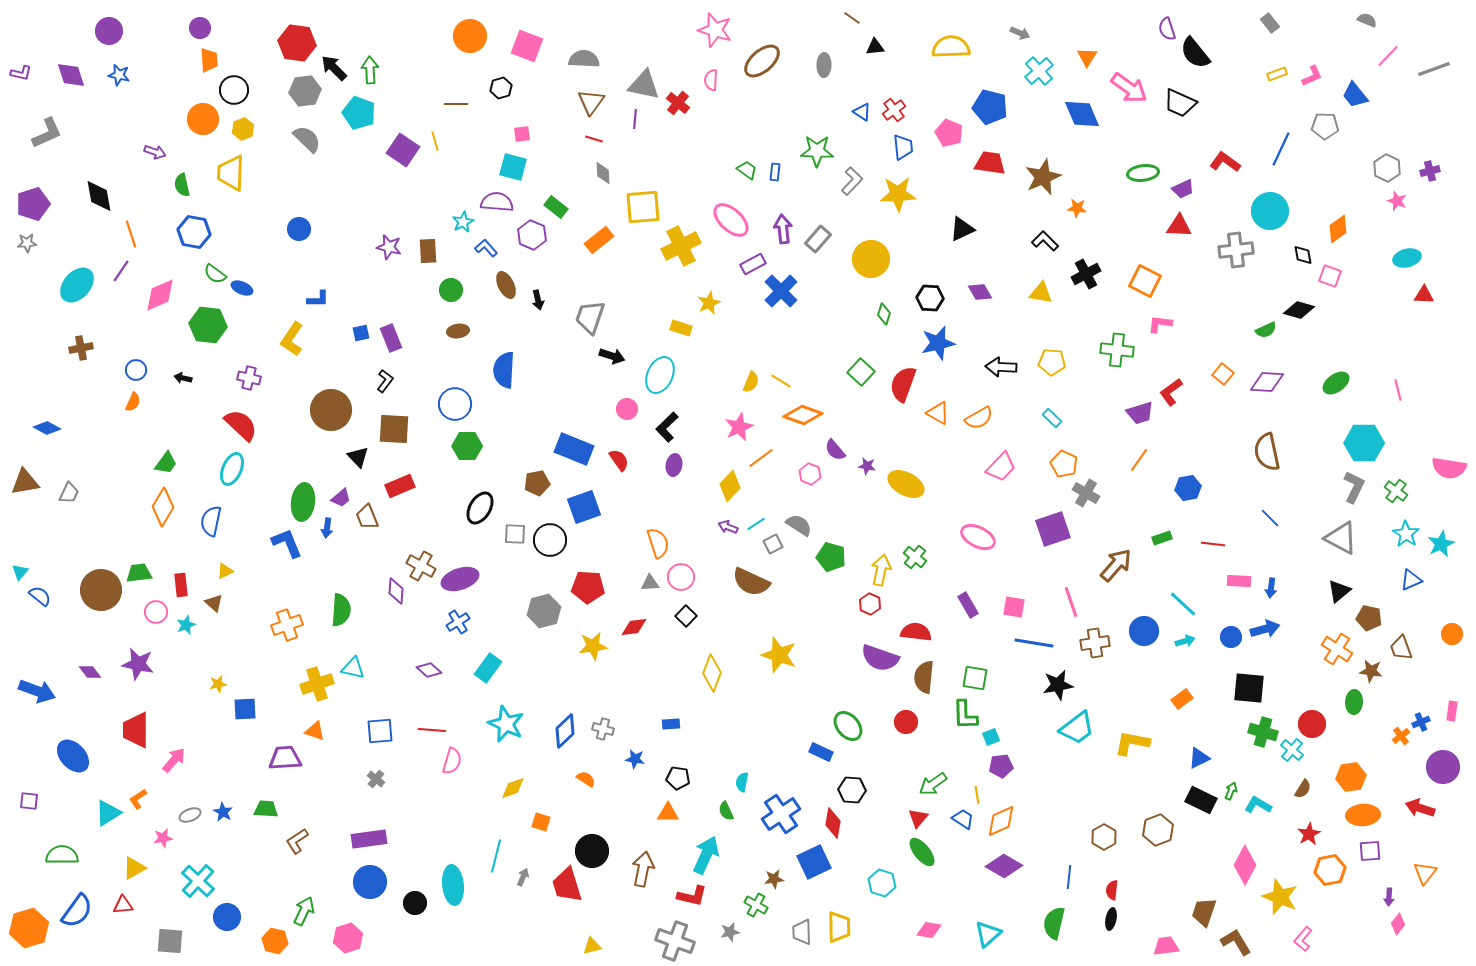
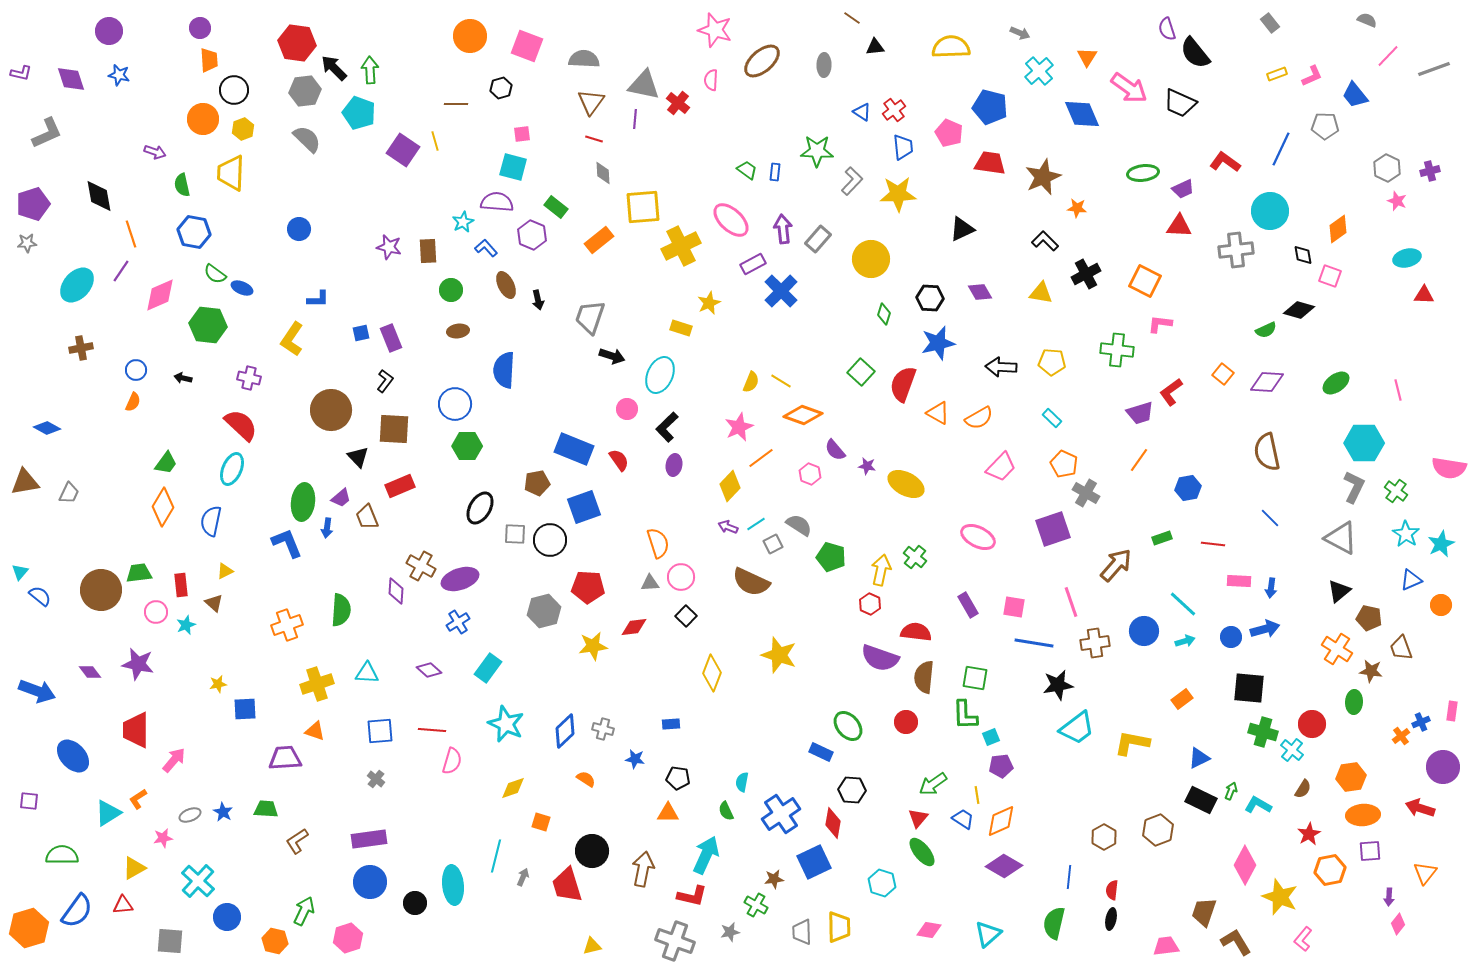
purple diamond at (71, 75): moved 4 px down
orange circle at (1452, 634): moved 11 px left, 29 px up
cyan triangle at (353, 668): moved 14 px right, 5 px down; rotated 10 degrees counterclockwise
